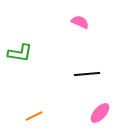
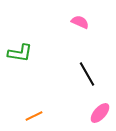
black line: rotated 65 degrees clockwise
